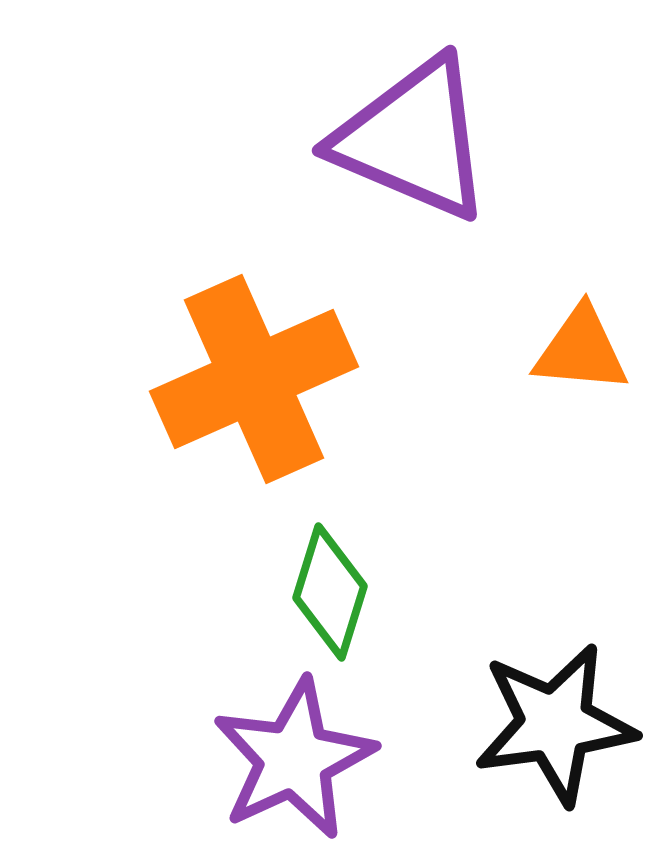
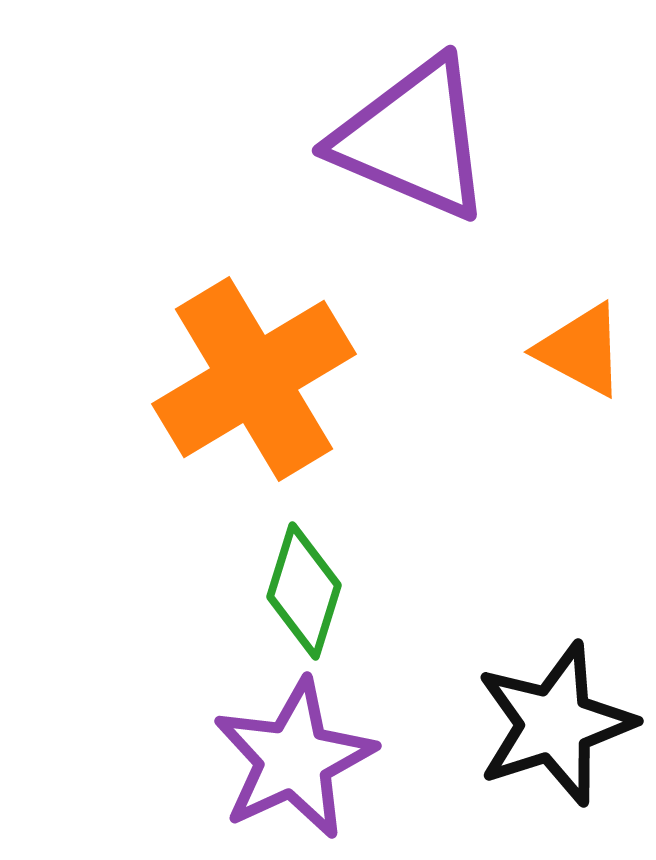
orange triangle: rotated 23 degrees clockwise
orange cross: rotated 7 degrees counterclockwise
green diamond: moved 26 px left, 1 px up
black star: rotated 10 degrees counterclockwise
